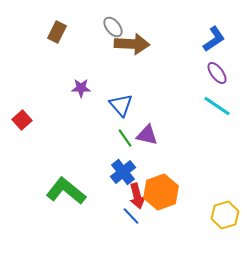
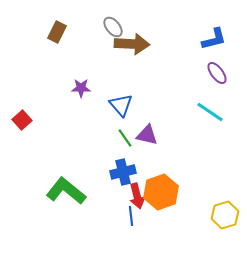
blue L-shape: rotated 20 degrees clockwise
cyan line: moved 7 px left, 6 px down
blue cross: rotated 25 degrees clockwise
blue line: rotated 36 degrees clockwise
